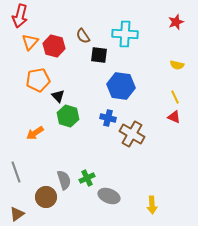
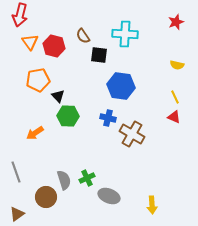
red arrow: moved 1 px up
orange triangle: rotated 18 degrees counterclockwise
green hexagon: rotated 15 degrees counterclockwise
